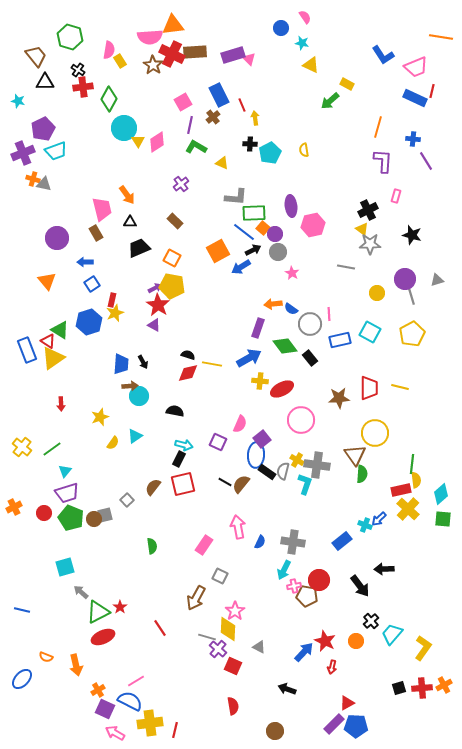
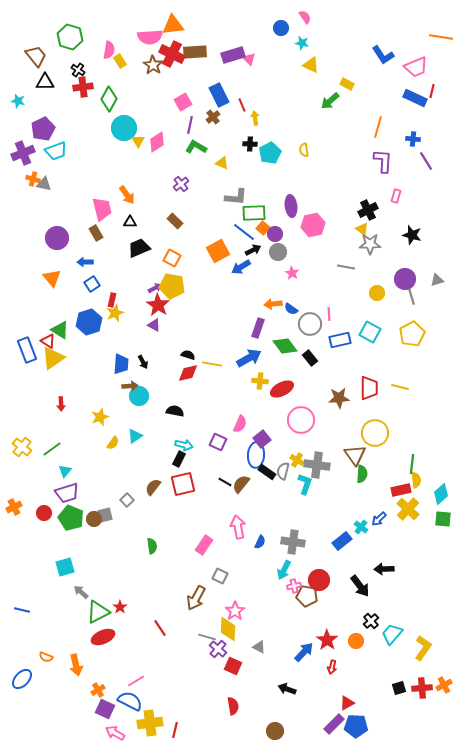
orange triangle at (47, 281): moved 5 px right, 3 px up
cyan cross at (365, 525): moved 4 px left, 2 px down; rotated 16 degrees clockwise
red star at (325, 641): moved 2 px right, 1 px up; rotated 10 degrees clockwise
